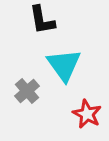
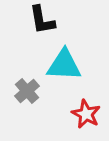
cyan triangle: rotated 51 degrees counterclockwise
red star: moved 1 px left
